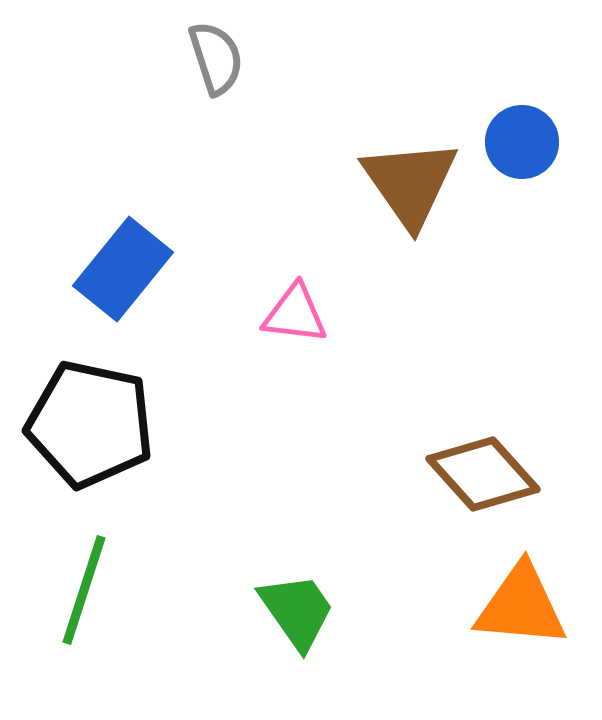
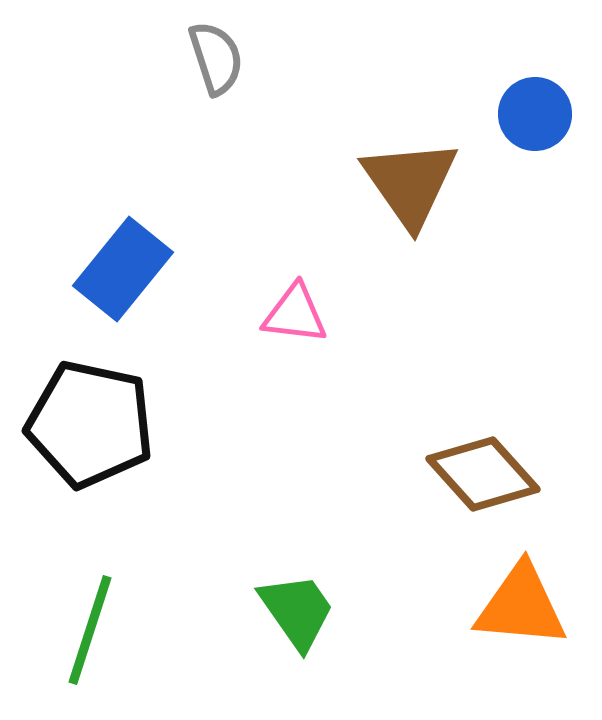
blue circle: moved 13 px right, 28 px up
green line: moved 6 px right, 40 px down
